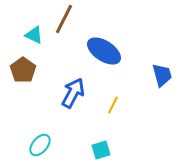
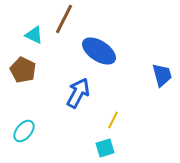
blue ellipse: moved 5 px left
brown pentagon: rotated 10 degrees counterclockwise
blue arrow: moved 5 px right
yellow line: moved 15 px down
cyan ellipse: moved 16 px left, 14 px up
cyan square: moved 4 px right, 2 px up
